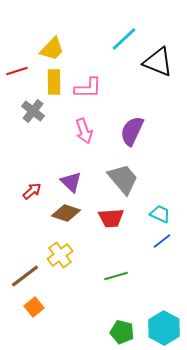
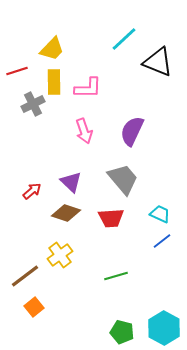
gray cross: moved 7 px up; rotated 25 degrees clockwise
